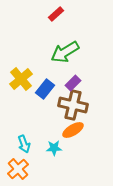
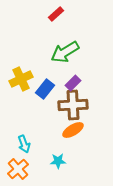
yellow cross: rotated 15 degrees clockwise
brown cross: rotated 16 degrees counterclockwise
cyan star: moved 4 px right, 13 px down
